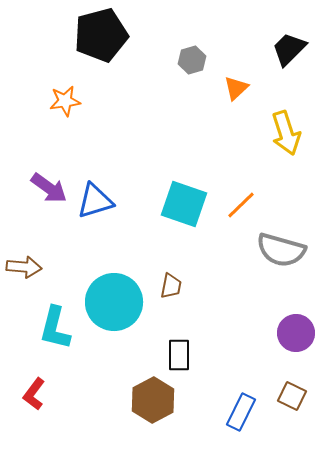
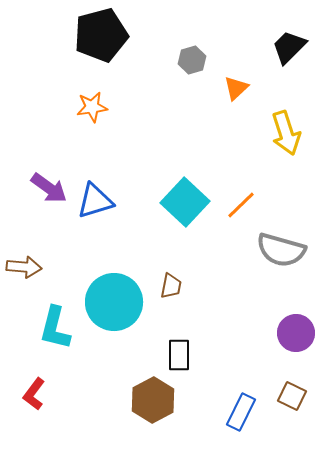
black trapezoid: moved 2 px up
orange star: moved 27 px right, 6 px down
cyan square: moved 1 px right, 2 px up; rotated 24 degrees clockwise
